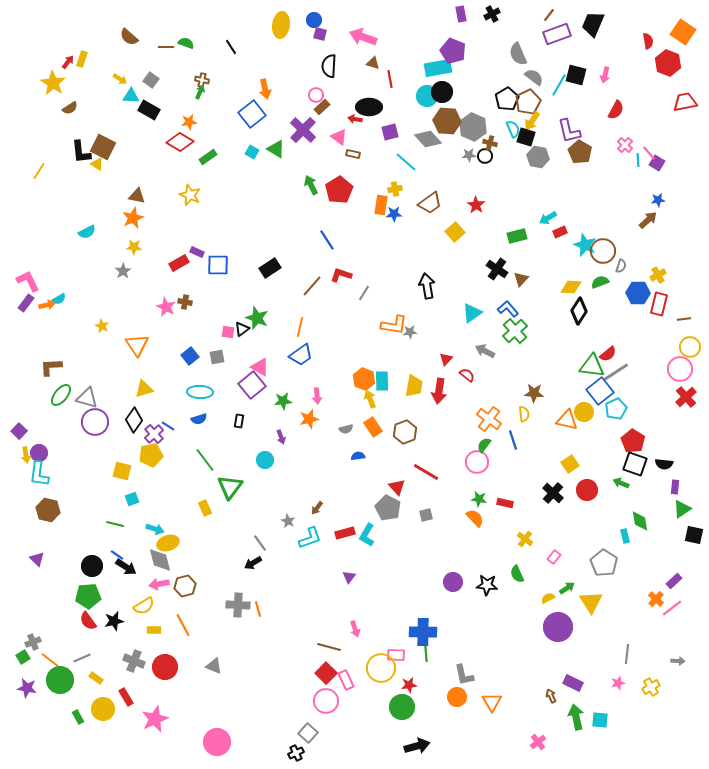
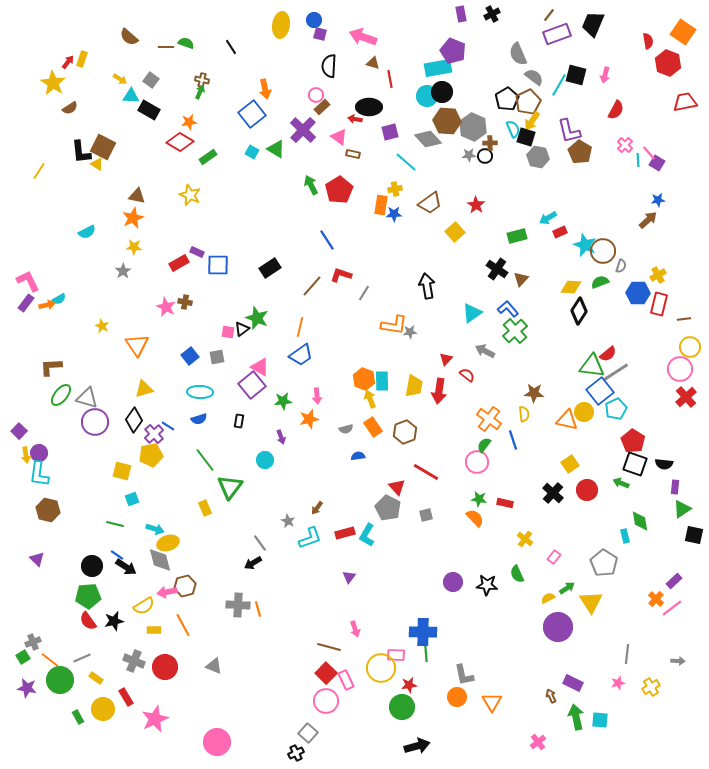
brown cross at (490, 143): rotated 16 degrees counterclockwise
pink arrow at (159, 584): moved 8 px right, 8 px down
